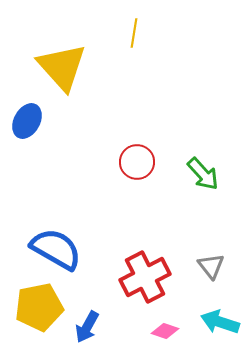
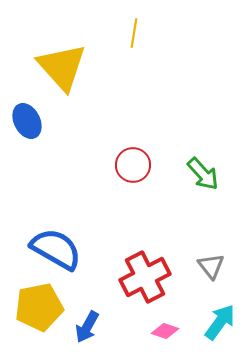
blue ellipse: rotated 56 degrees counterclockwise
red circle: moved 4 px left, 3 px down
cyan arrow: rotated 108 degrees clockwise
